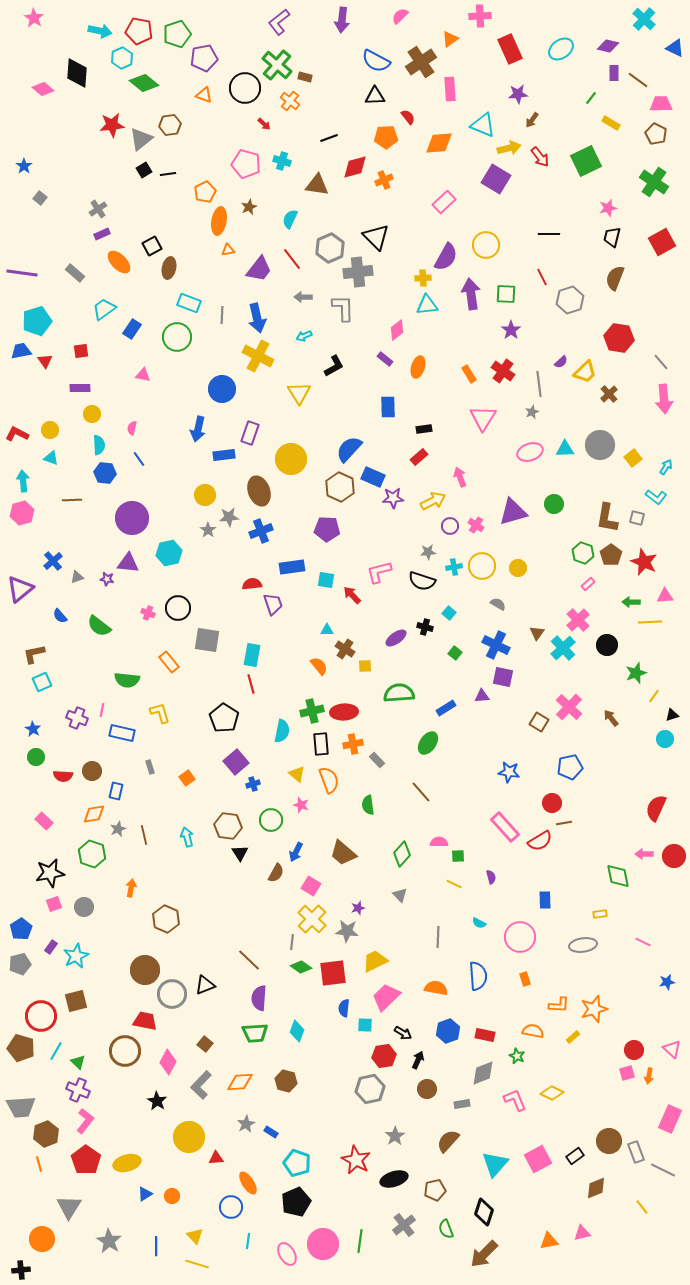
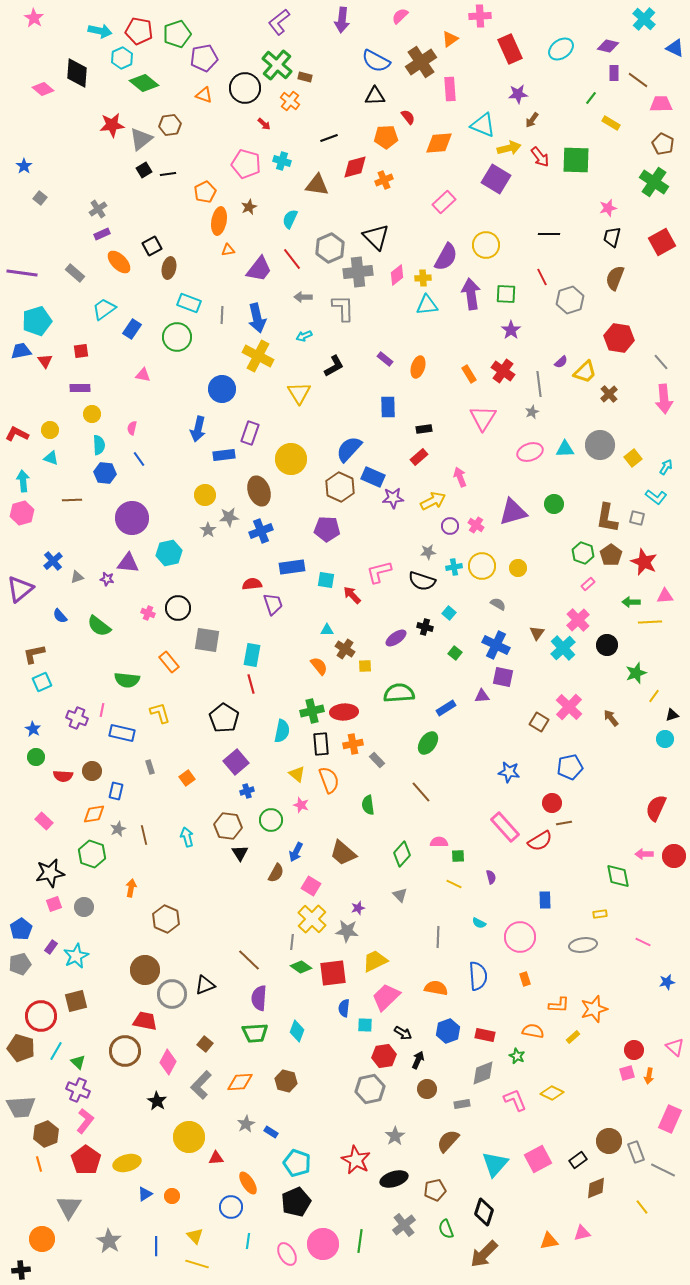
brown pentagon at (656, 134): moved 7 px right, 10 px down
green square at (586, 161): moved 10 px left, 1 px up; rotated 28 degrees clockwise
pink diamond at (397, 330): moved 55 px up
blue cross at (253, 784): moved 6 px left, 7 px down
pink triangle at (672, 1049): moved 3 px right, 2 px up
black rectangle at (575, 1156): moved 3 px right, 4 px down
